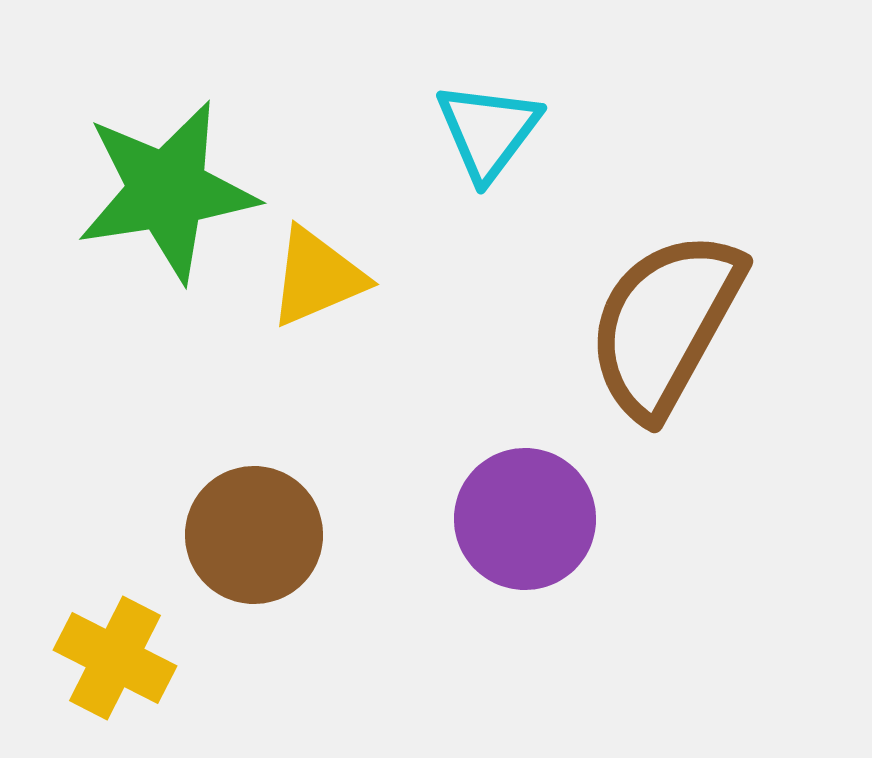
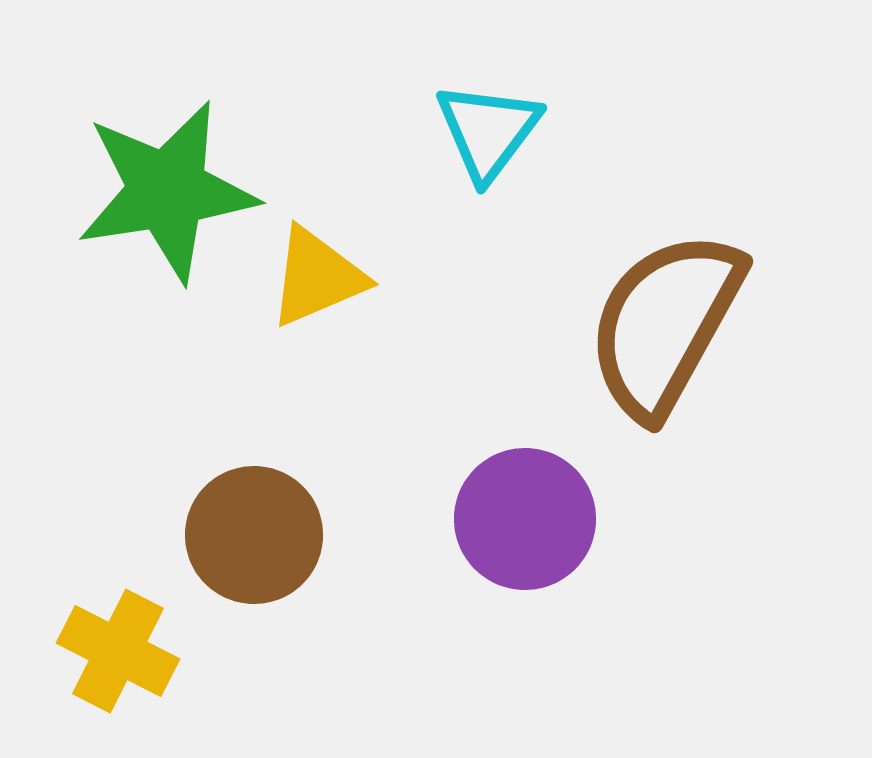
yellow cross: moved 3 px right, 7 px up
